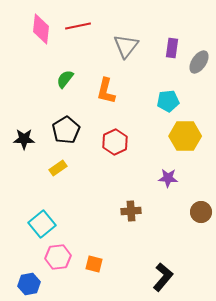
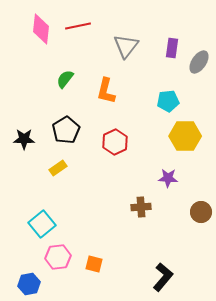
brown cross: moved 10 px right, 4 px up
